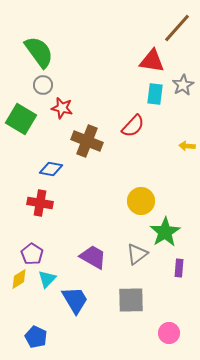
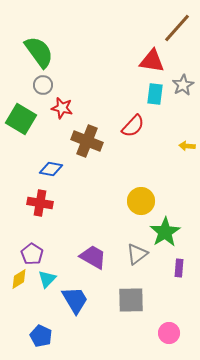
blue pentagon: moved 5 px right, 1 px up
